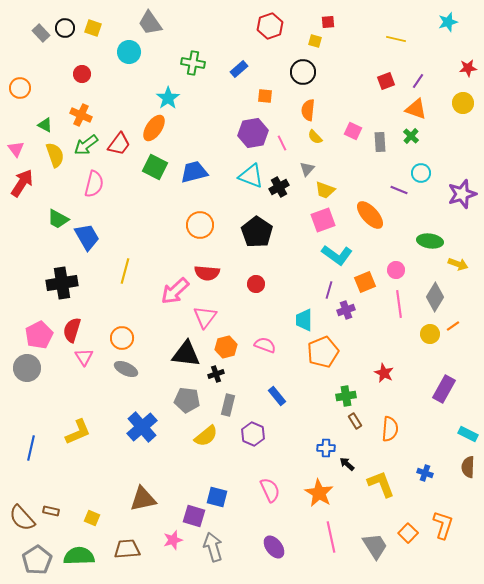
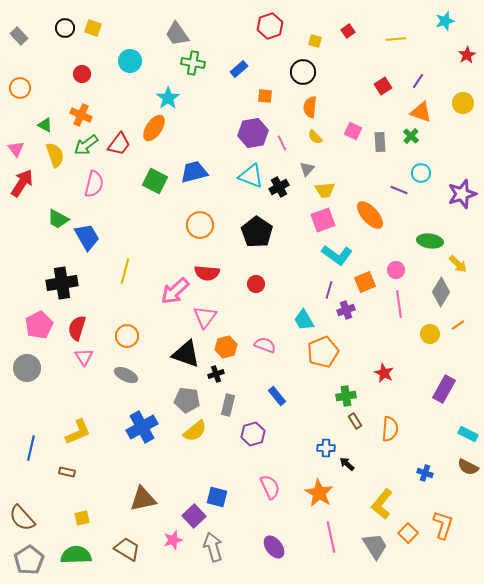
red square at (328, 22): moved 20 px right, 9 px down; rotated 32 degrees counterclockwise
cyan star at (448, 22): moved 3 px left, 1 px up
gray trapezoid at (150, 23): moved 27 px right, 11 px down
gray rectangle at (41, 33): moved 22 px left, 3 px down
yellow line at (396, 39): rotated 18 degrees counterclockwise
cyan circle at (129, 52): moved 1 px right, 9 px down
red star at (468, 68): moved 1 px left, 13 px up; rotated 24 degrees counterclockwise
red square at (386, 81): moved 3 px left, 5 px down; rotated 12 degrees counterclockwise
orange triangle at (416, 109): moved 5 px right, 3 px down
orange semicircle at (308, 110): moved 2 px right, 3 px up
green square at (155, 167): moved 14 px down
yellow trapezoid at (325, 190): rotated 25 degrees counterclockwise
yellow arrow at (458, 264): rotated 24 degrees clockwise
gray diamond at (435, 297): moved 6 px right, 5 px up
cyan trapezoid at (304, 320): rotated 30 degrees counterclockwise
orange line at (453, 326): moved 5 px right, 1 px up
red semicircle at (72, 330): moved 5 px right, 2 px up
pink pentagon at (39, 335): moved 10 px up
orange circle at (122, 338): moved 5 px right, 2 px up
black triangle at (186, 354): rotated 12 degrees clockwise
gray ellipse at (126, 369): moved 6 px down
blue cross at (142, 427): rotated 12 degrees clockwise
purple hexagon at (253, 434): rotated 20 degrees clockwise
yellow semicircle at (206, 436): moved 11 px left, 5 px up
brown semicircle at (468, 467): rotated 65 degrees counterclockwise
yellow L-shape at (381, 484): moved 1 px right, 20 px down; rotated 120 degrees counterclockwise
pink semicircle at (270, 490): moved 3 px up
brown rectangle at (51, 511): moved 16 px right, 39 px up
purple square at (194, 516): rotated 30 degrees clockwise
yellow square at (92, 518): moved 10 px left; rotated 35 degrees counterclockwise
brown trapezoid at (127, 549): rotated 36 degrees clockwise
green semicircle at (79, 556): moved 3 px left, 1 px up
gray pentagon at (37, 560): moved 8 px left
